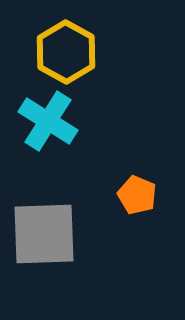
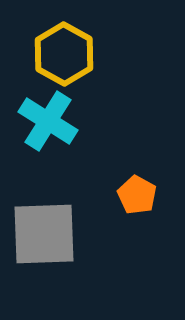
yellow hexagon: moved 2 px left, 2 px down
orange pentagon: rotated 6 degrees clockwise
